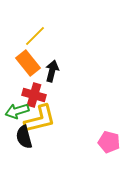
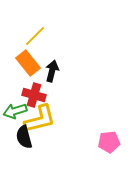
green arrow: moved 2 px left
pink pentagon: rotated 20 degrees counterclockwise
